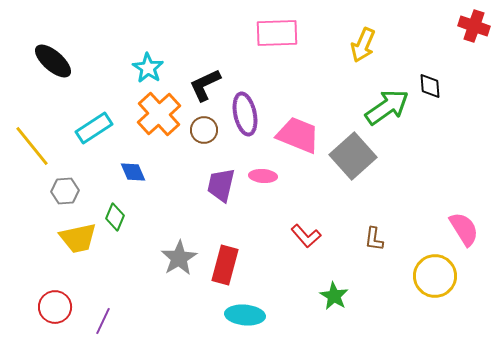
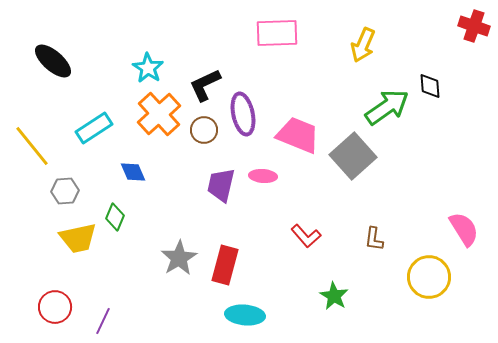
purple ellipse: moved 2 px left
yellow circle: moved 6 px left, 1 px down
